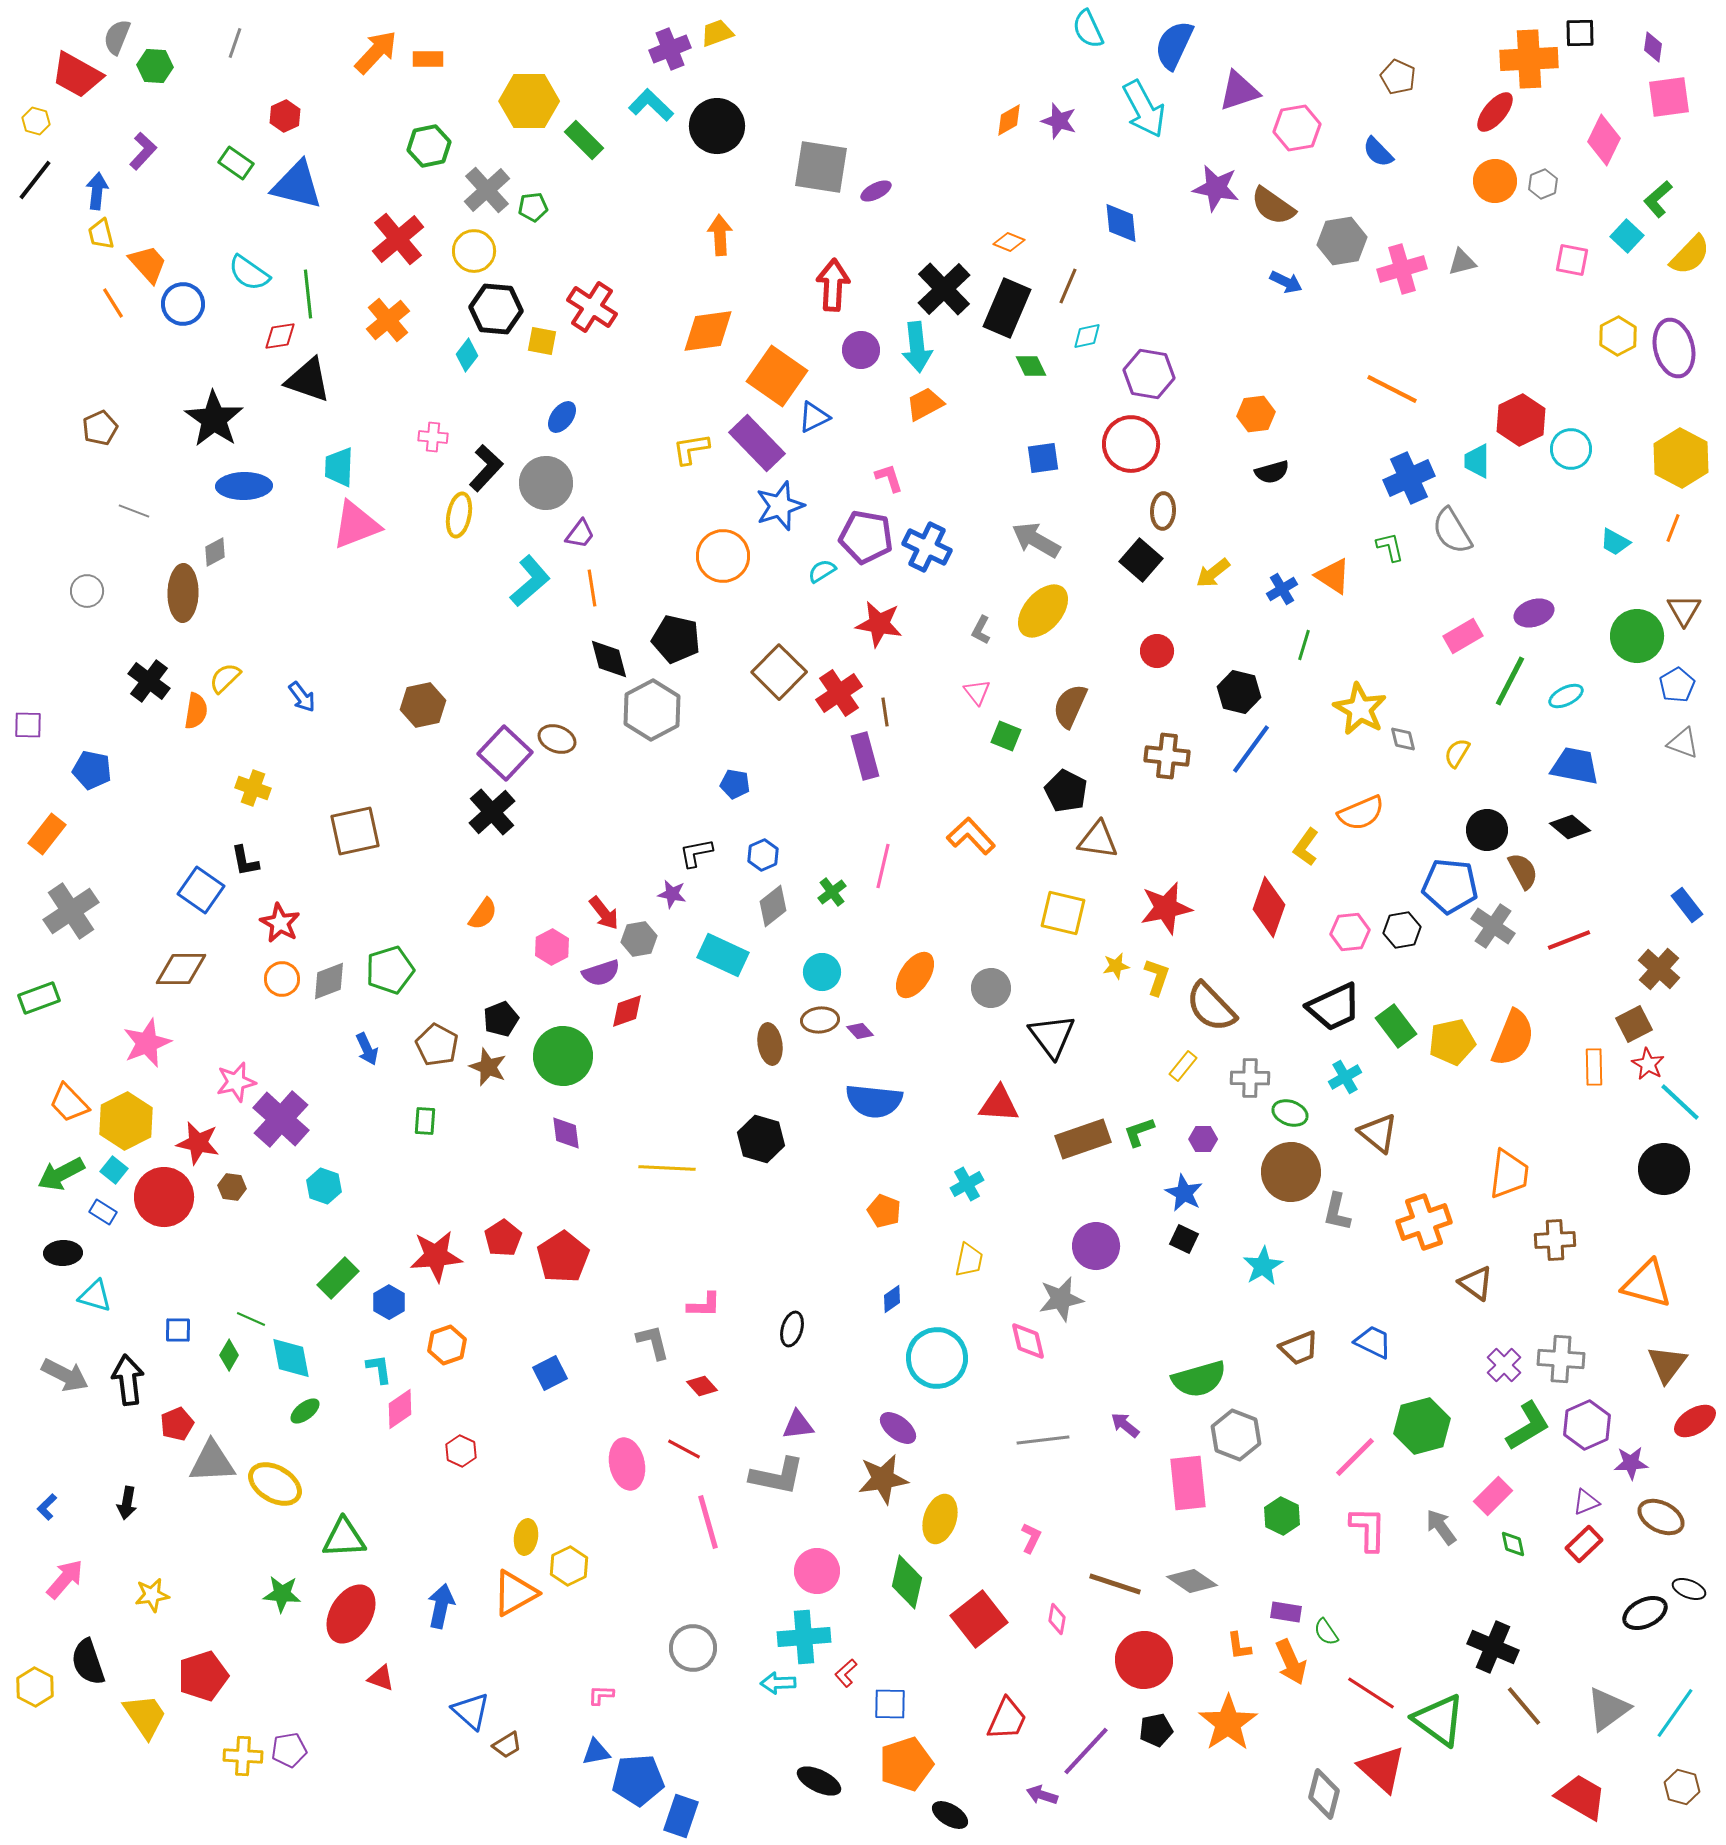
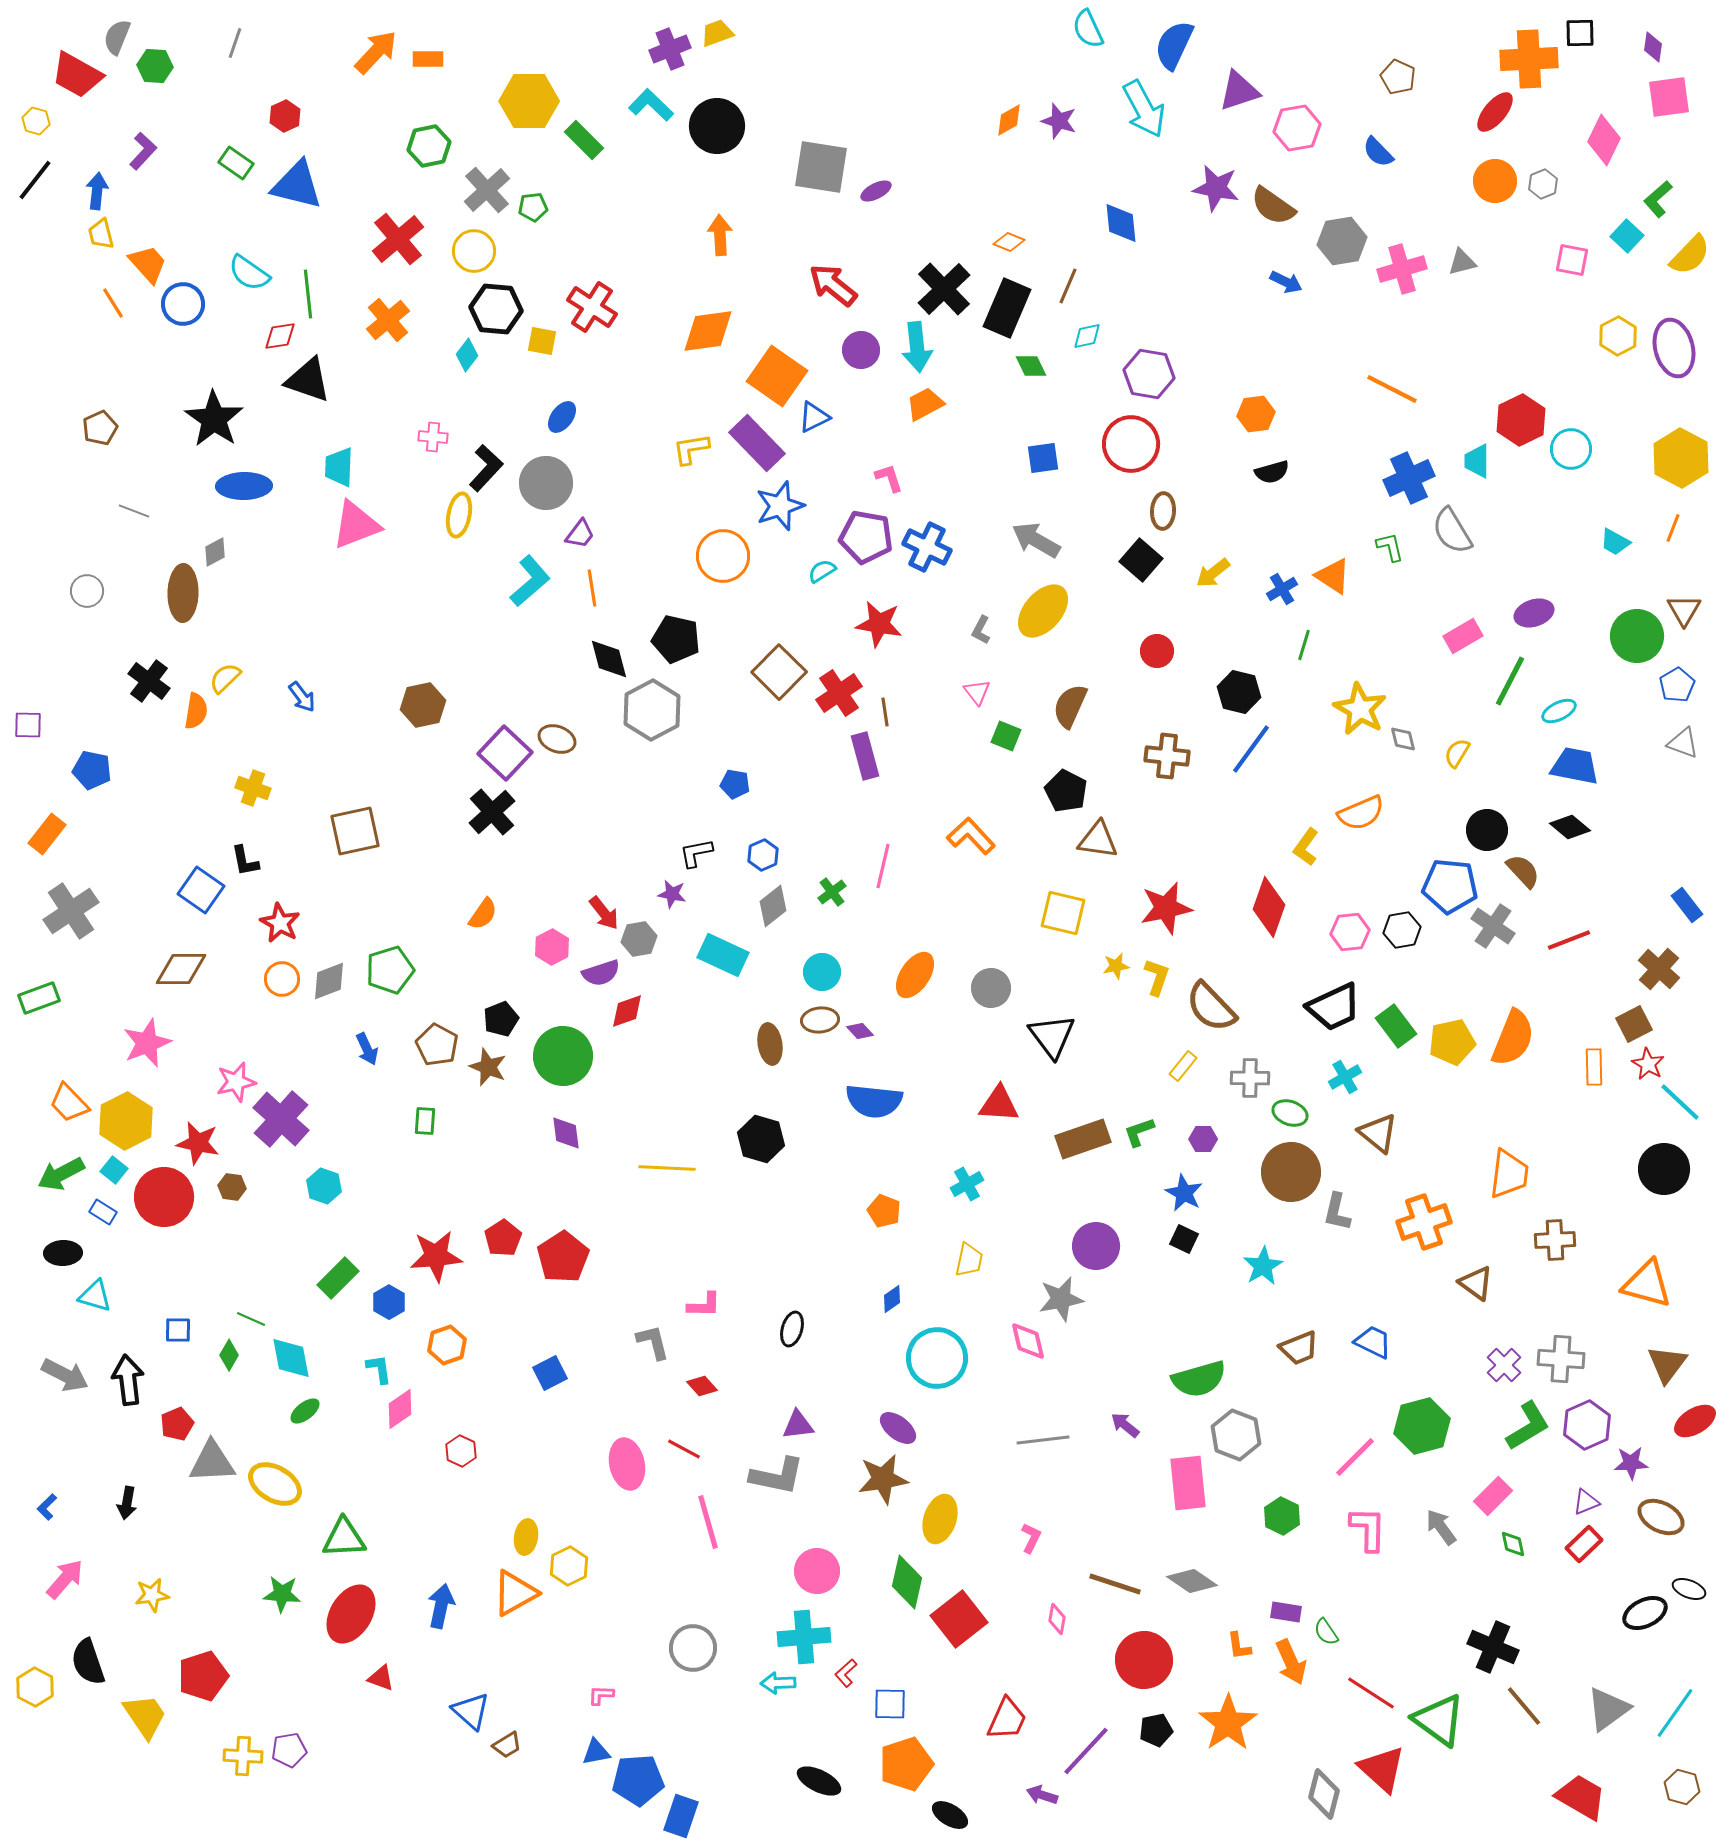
red arrow at (833, 285): rotated 54 degrees counterclockwise
cyan ellipse at (1566, 696): moved 7 px left, 15 px down
brown semicircle at (1523, 871): rotated 15 degrees counterclockwise
red square at (979, 1619): moved 20 px left
